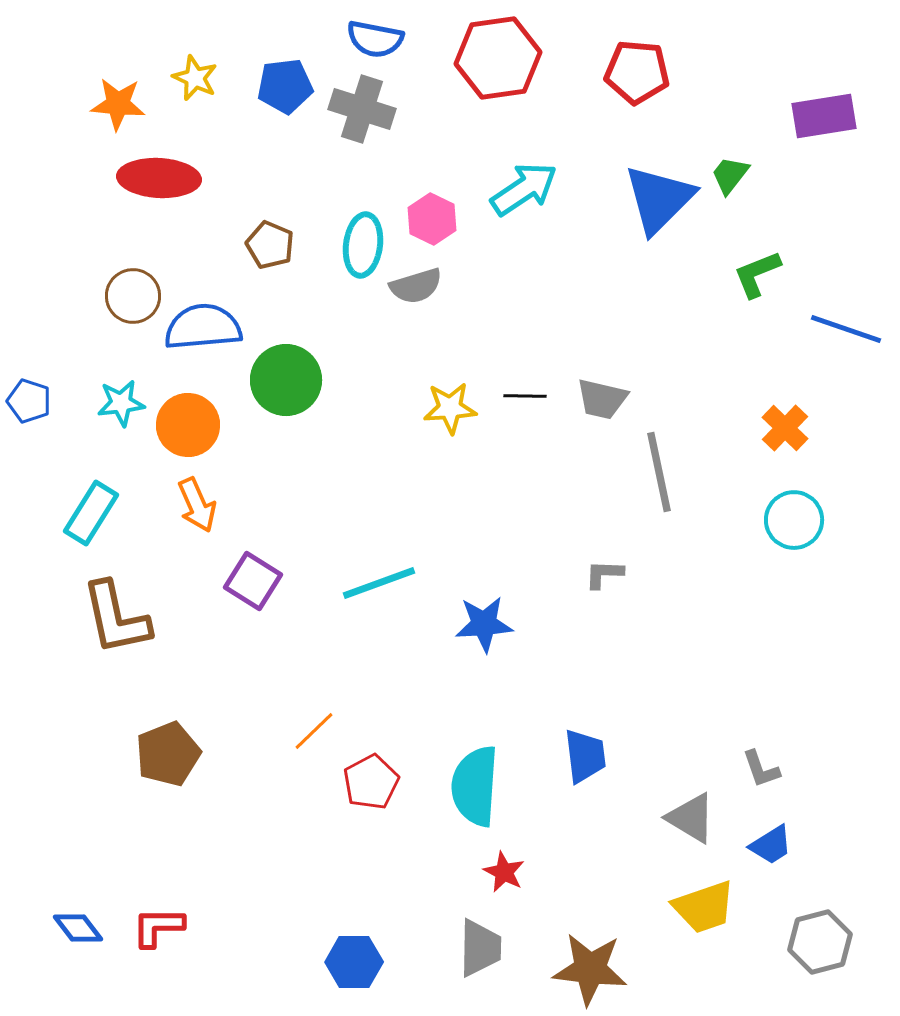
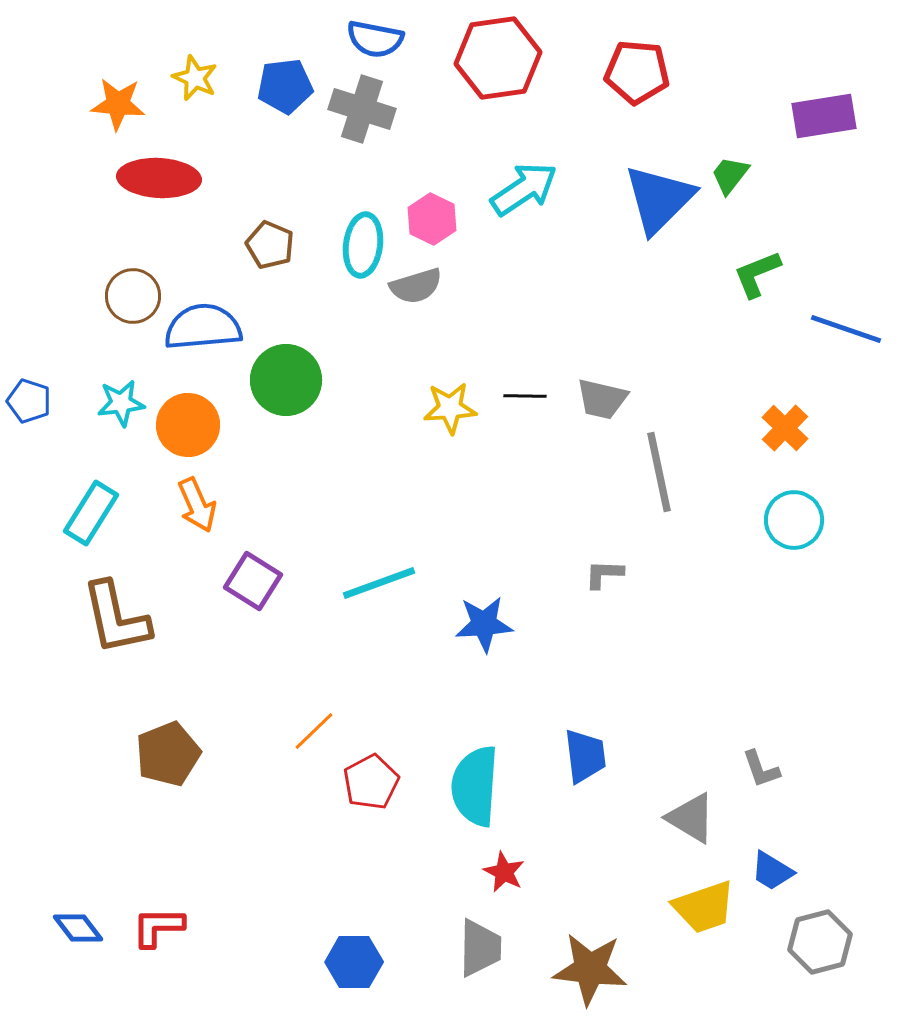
blue trapezoid at (771, 845): moved 1 px right, 26 px down; rotated 63 degrees clockwise
